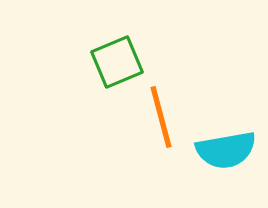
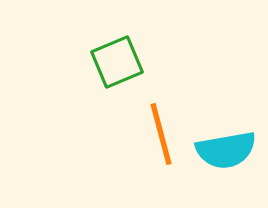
orange line: moved 17 px down
